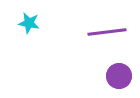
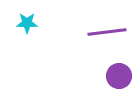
cyan star: moved 2 px left; rotated 10 degrees counterclockwise
